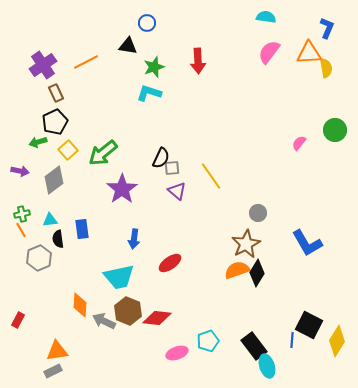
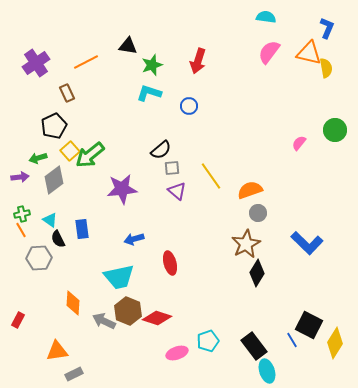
blue circle at (147, 23): moved 42 px right, 83 px down
orange triangle at (309, 53): rotated 16 degrees clockwise
red arrow at (198, 61): rotated 20 degrees clockwise
purple cross at (43, 65): moved 7 px left, 2 px up
green star at (154, 67): moved 2 px left, 2 px up
brown rectangle at (56, 93): moved 11 px right
black pentagon at (55, 122): moved 1 px left, 4 px down
green arrow at (38, 142): moved 16 px down
yellow square at (68, 150): moved 2 px right, 1 px down
green arrow at (103, 153): moved 13 px left, 2 px down
black semicircle at (161, 158): moved 8 px up; rotated 25 degrees clockwise
purple arrow at (20, 171): moved 6 px down; rotated 18 degrees counterclockwise
purple star at (122, 189): rotated 28 degrees clockwise
cyan triangle at (50, 220): rotated 42 degrees clockwise
black semicircle at (58, 239): rotated 18 degrees counterclockwise
blue arrow at (134, 239): rotated 66 degrees clockwise
blue L-shape at (307, 243): rotated 16 degrees counterclockwise
gray hexagon at (39, 258): rotated 20 degrees clockwise
red ellipse at (170, 263): rotated 70 degrees counterclockwise
orange semicircle at (237, 270): moved 13 px right, 80 px up
orange diamond at (80, 305): moved 7 px left, 2 px up
red diamond at (157, 318): rotated 12 degrees clockwise
blue line at (292, 340): rotated 35 degrees counterclockwise
yellow diamond at (337, 341): moved 2 px left, 2 px down
cyan ellipse at (267, 366): moved 5 px down
gray rectangle at (53, 371): moved 21 px right, 3 px down
